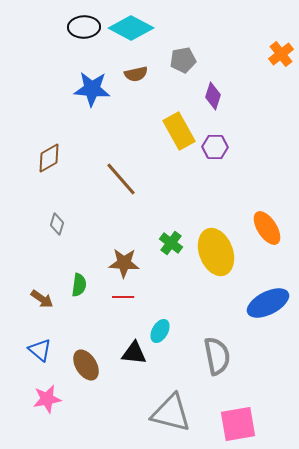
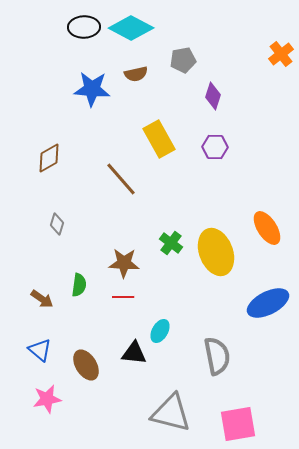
yellow rectangle: moved 20 px left, 8 px down
